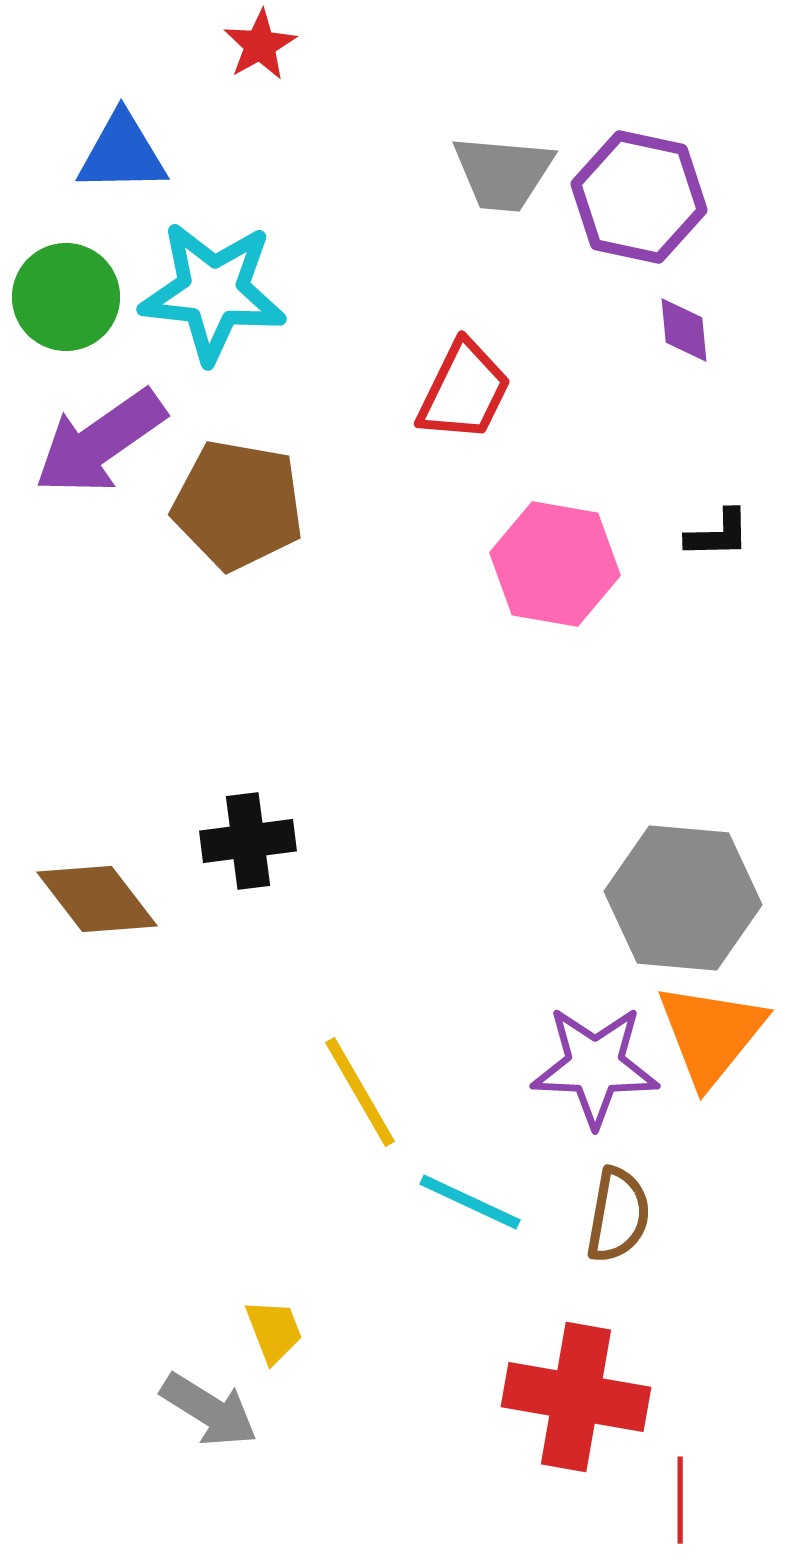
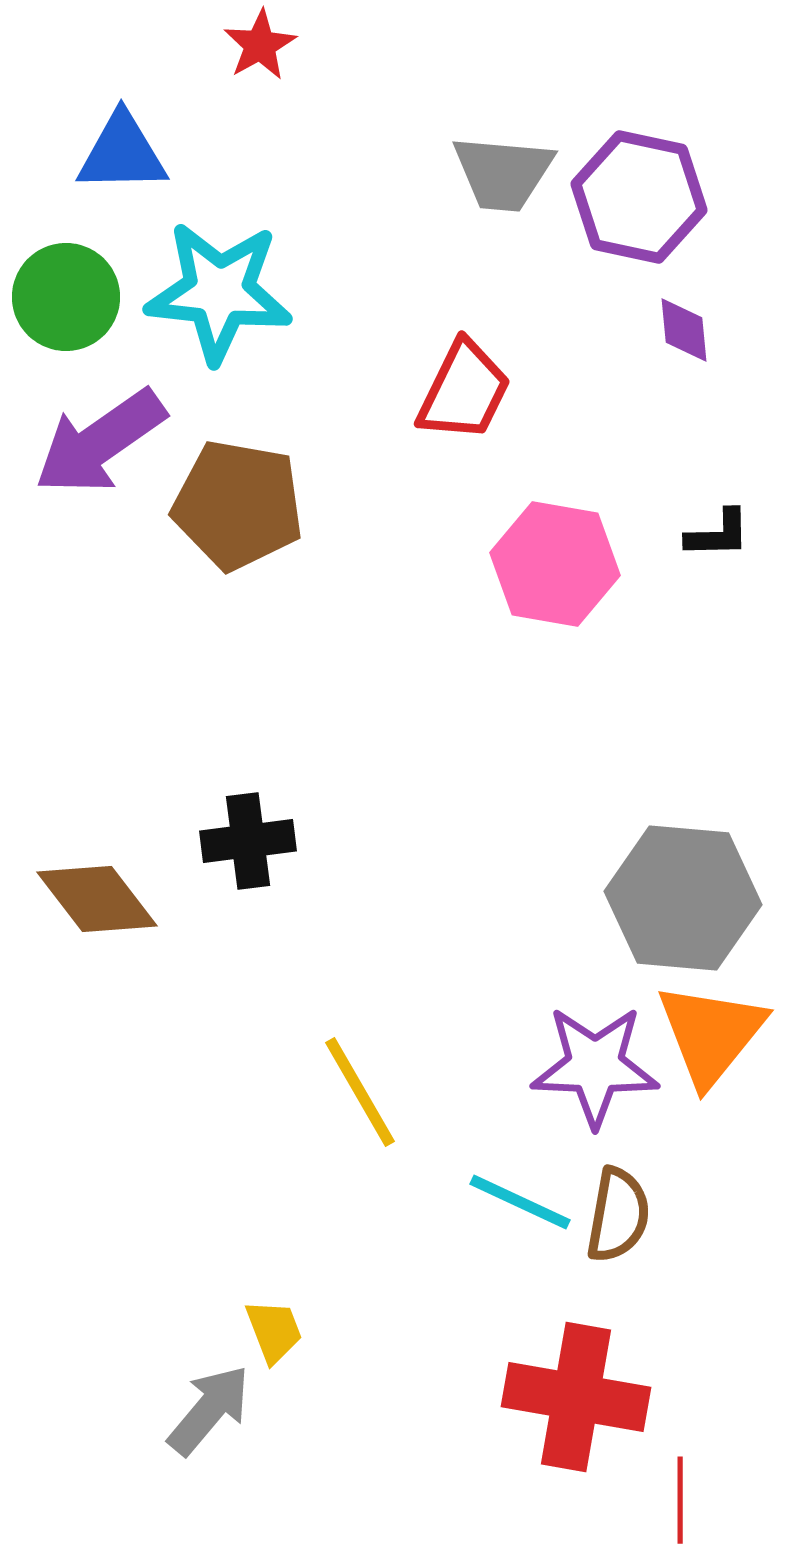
cyan star: moved 6 px right
cyan line: moved 50 px right
gray arrow: rotated 82 degrees counterclockwise
